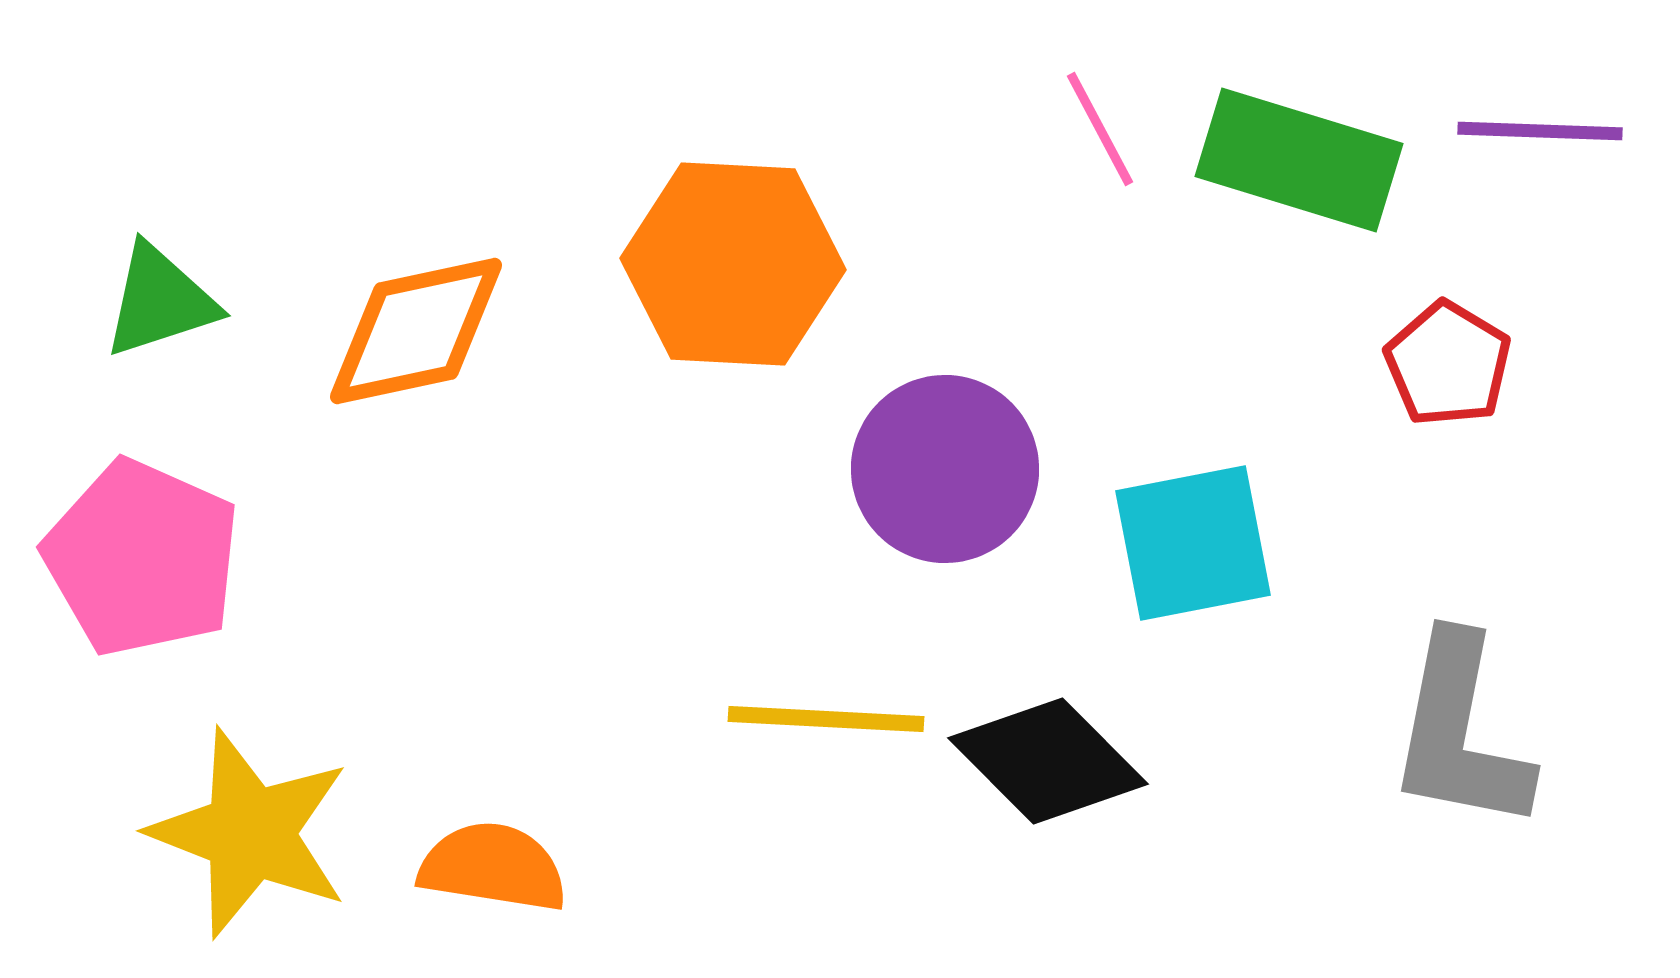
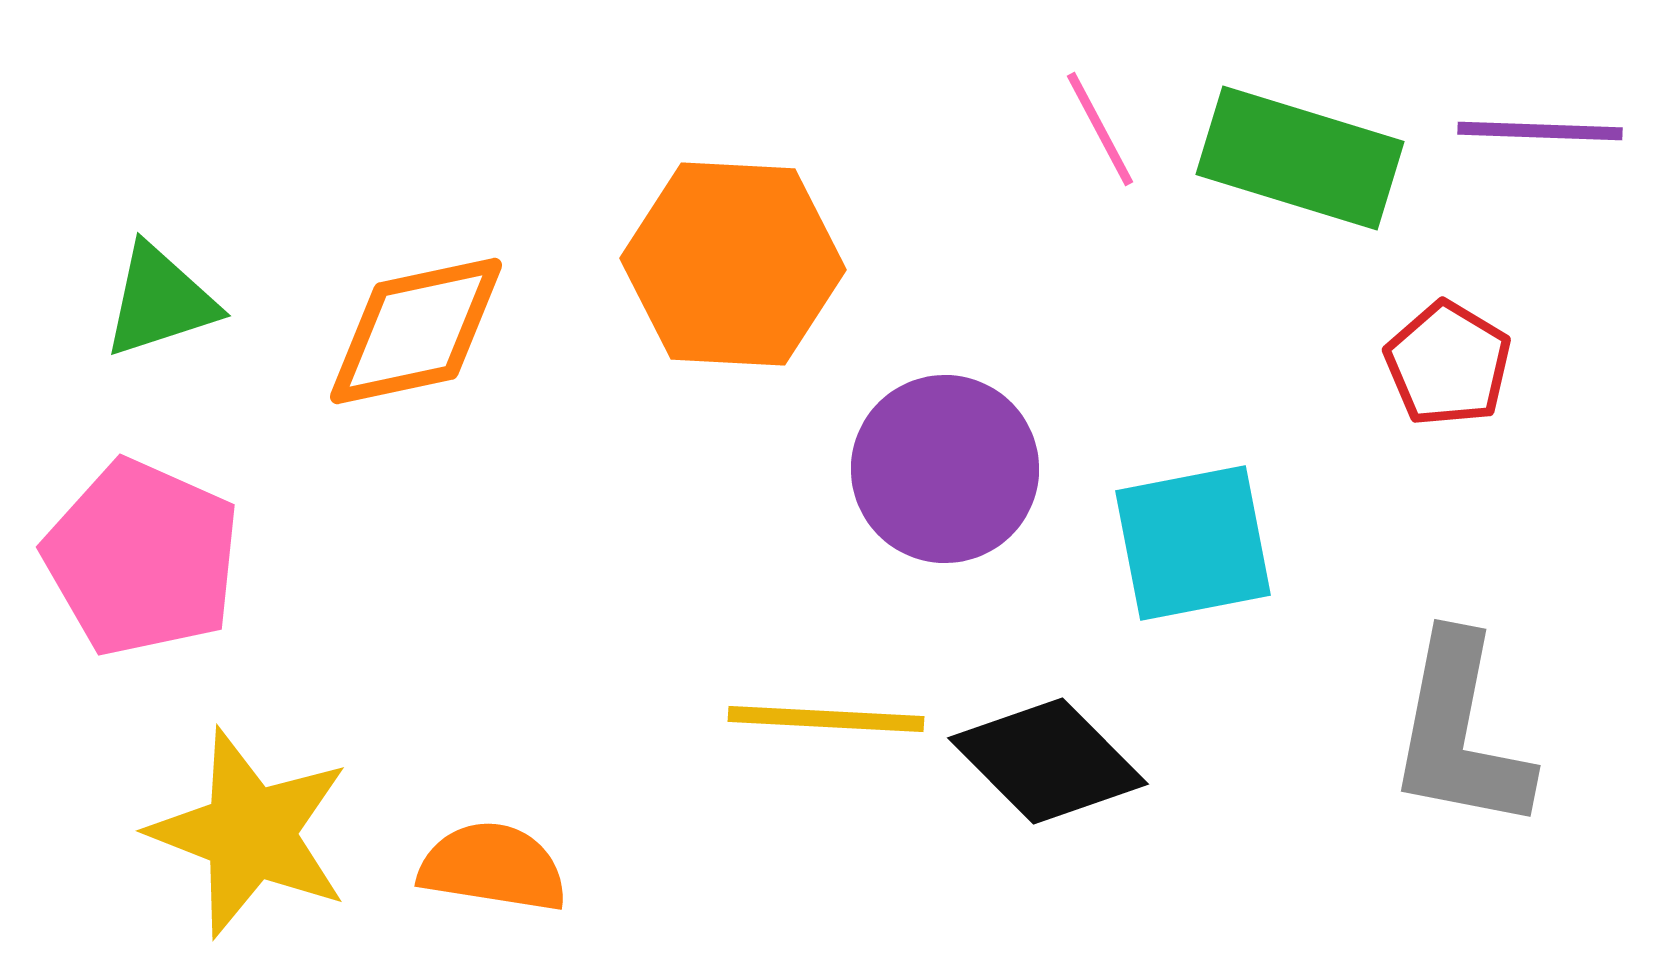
green rectangle: moved 1 px right, 2 px up
